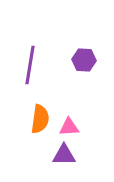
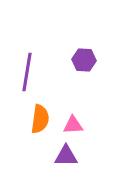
purple line: moved 3 px left, 7 px down
pink triangle: moved 4 px right, 2 px up
purple triangle: moved 2 px right, 1 px down
